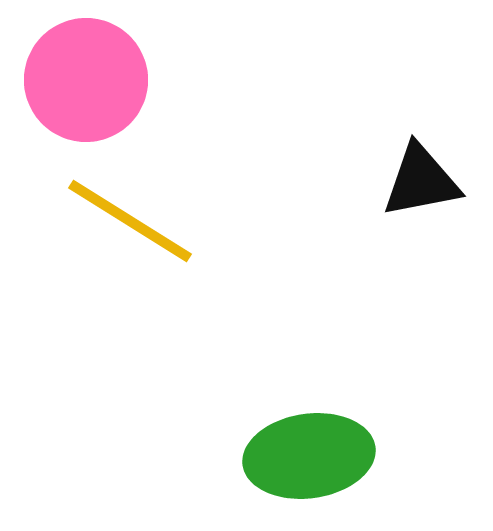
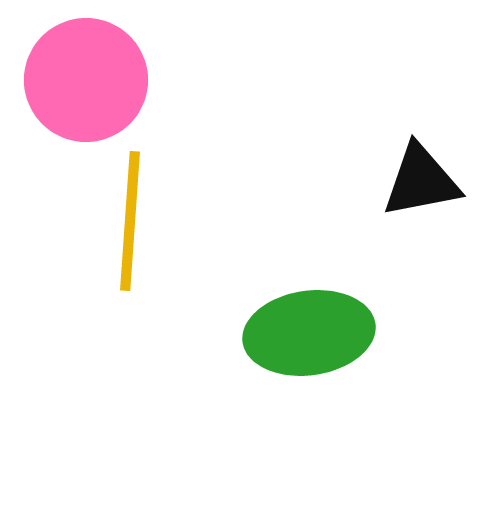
yellow line: rotated 62 degrees clockwise
green ellipse: moved 123 px up
